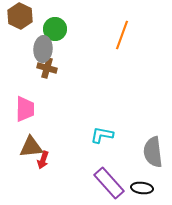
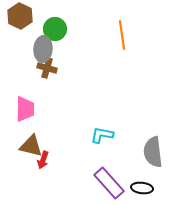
orange line: rotated 28 degrees counterclockwise
brown triangle: moved 1 px up; rotated 20 degrees clockwise
